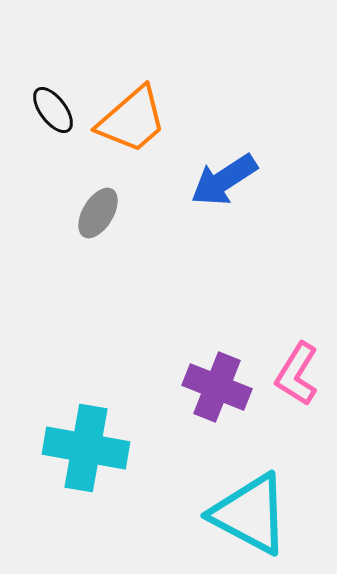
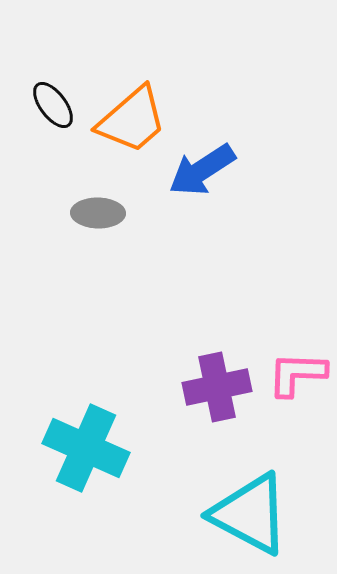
black ellipse: moved 5 px up
blue arrow: moved 22 px left, 10 px up
gray ellipse: rotated 60 degrees clockwise
pink L-shape: rotated 60 degrees clockwise
purple cross: rotated 34 degrees counterclockwise
cyan cross: rotated 14 degrees clockwise
